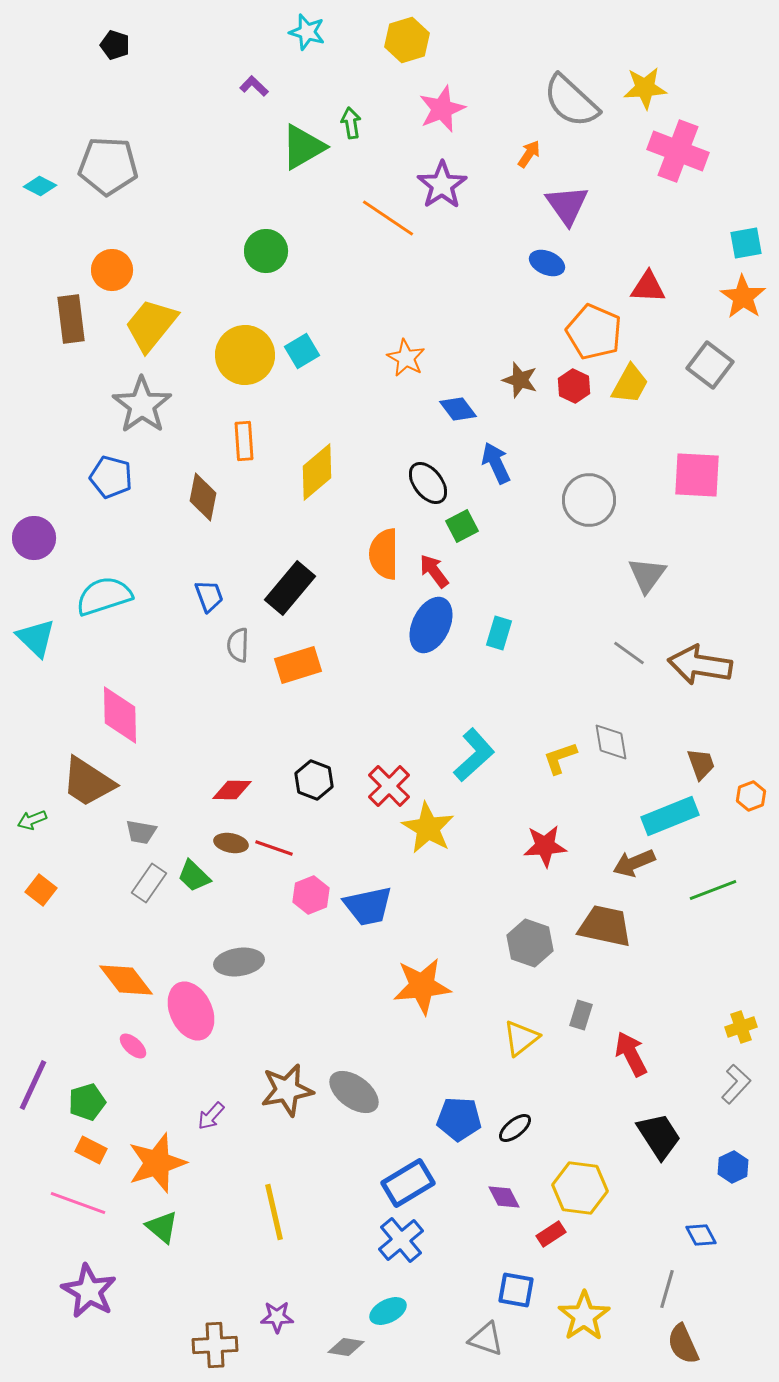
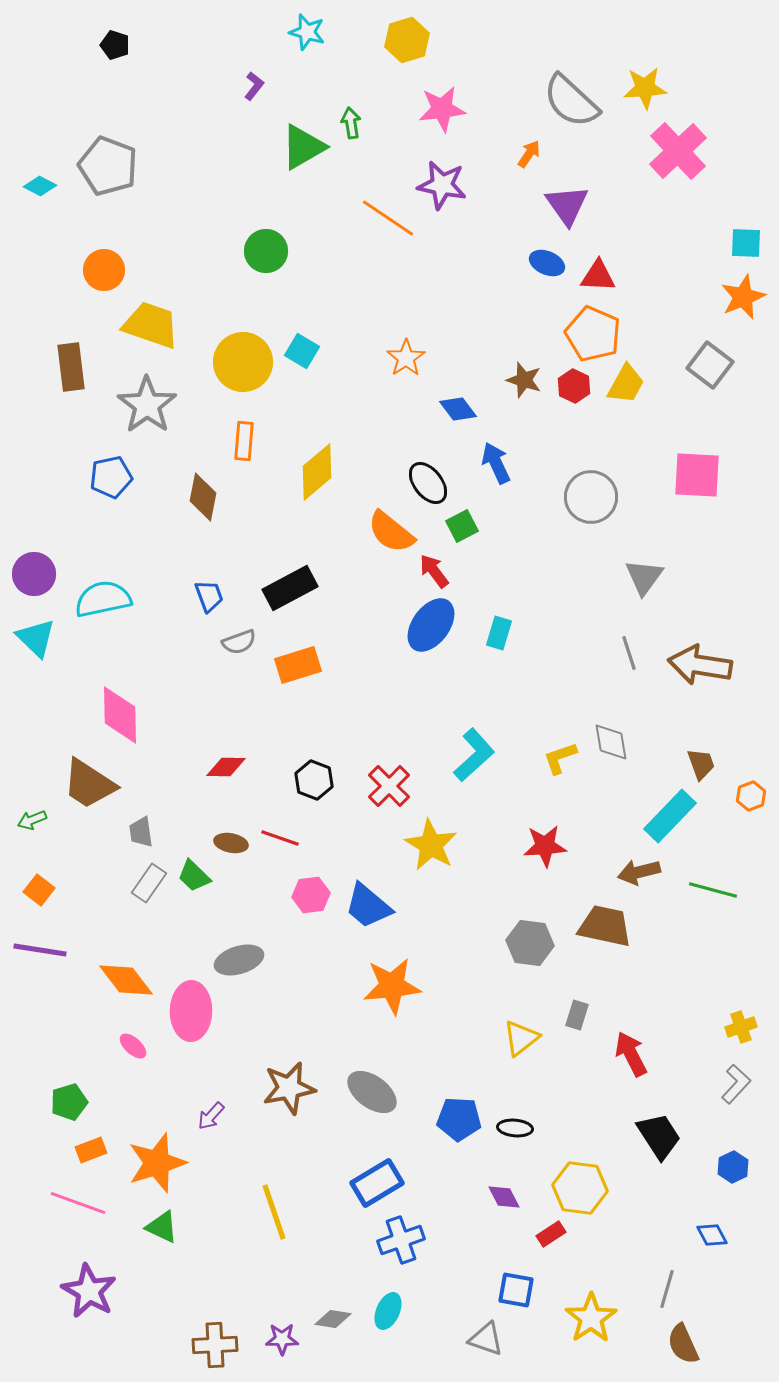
purple L-shape at (254, 86): rotated 84 degrees clockwise
pink star at (442, 109): rotated 15 degrees clockwise
pink cross at (678, 151): rotated 26 degrees clockwise
gray pentagon at (108, 166): rotated 18 degrees clockwise
purple star at (442, 185): rotated 27 degrees counterclockwise
cyan square at (746, 243): rotated 12 degrees clockwise
orange circle at (112, 270): moved 8 px left
red triangle at (648, 287): moved 50 px left, 11 px up
orange star at (743, 297): rotated 15 degrees clockwise
brown rectangle at (71, 319): moved 48 px down
yellow trapezoid at (151, 325): rotated 70 degrees clockwise
orange pentagon at (594, 332): moved 1 px left, 2 px down
cyan square at (302, 351): rotated 28 degrees counterclockwise
yellow circle at (245, 355): moved 2 px left, 7 px down
orange star at (406, 358): rotated 9 degrees clockwise
brown star at (520, 380): moved 4 px right
yellow trapezoid at (630, 384): moved 4 px left
gray star at (142, 405): moved 5 px right
orange rectangle at (244, 441): rotated 9 degrees clockwise
blue pentagon at (111, 477): rotated 27 degrees counterclockwise
gray circle at (589, 500): moved 2 px right, 3 px up
purple circle at (34, 538): moved 36 px down
orange semicircle at (384, 554): moved 7 px right, 22 px up; rotated 51 degrees counterclockwise
gray triangle at (647, 575): moved 3 px left, 2 px down
black rectangle at (290, 588): rotated 22 degrees clockwise
cyan semicircle at (104, 596): moved 1 px left, 3 px down; rotated 6 degrees clockwise
blue ellipse at (431, 625): rotated 10 degrees clockwise
gray semicircle at (238, 645): moved 1 px right, 3 px up; rotated 112 degrees counterclockwise
gray line at (629, 653): rotated 36 degrees clockwise
brown trapezoid at (88, 782): moved 1 px right, 2 px down
red diamond at (232, 790): moved 6 px left, 23 px up
cyan rectangle at (670, 816): rotated 24 degrees counterclockwise
yellow star at (428, 828): moved 3 px right, 17 px down
gray trapezoid at (141, 832): rotated 72 degrees clockwise
red line at (274, 848): moved 6 px right, 10 px up
brown arrow at (634, 863): moved 5 px right, 9 px down; rotated 9 degrees clockwise
orange square at (41, 890): moved 2 px left
green line at (713, 890): rotated 36 degrees clockwise
pink hexagon at (311, 895): rotated 15 degrees clockwise
blue trapezoid at (368, 906): rotated 52 degrees clockwise
gray hexagon at (530, 943): rotated 12 degrees counterclockwise
gray ellipse at (239, 962): moved 2 px up; rotated 9 degrees counterclockwise
orange star at (422, 986): moved 30 px left
pink ellipse at (191, 1011): rotated 26 degrees clockwise
gray rectangle at (581, 1015): moved 4 px left
purple line at (33, 1085): moved 7 px right, 135 px up; rotated 74 degrees clockwise
brown star at (287, 1090): moved 2 px right, 2 px up
gray ellipse at (354, 1092): moved 18 px right
green pentagon at (87, 1102): moved 18 px left
black ellipse at (515, 1128): rotated 44 degrees clockwise
orange rectangle at (91, 1150): rotated 48 degrees counterclockwise
blue rectangle at (408, 1183): moved 31 px left
yellow line at (274, 1212): rotated 6 degrees counterclockwise
green triangle at (162, 1227): rotated 15 degrees counterclockwise
blue diamond at (701, 1235): moved 11 px right
blue cross at (401, 1240): rotated 21 degrees clockwise
cyan ellipse at (388, 1311): rotated 39 degrees counterclockwise
yellow star at (584, 1316): moved 7 px right, 2 px down
purple star at (277, 1317): moved 5 px right, 22 px down
gray diamond at (346, 1347): moved 13 px left, 28 px up
